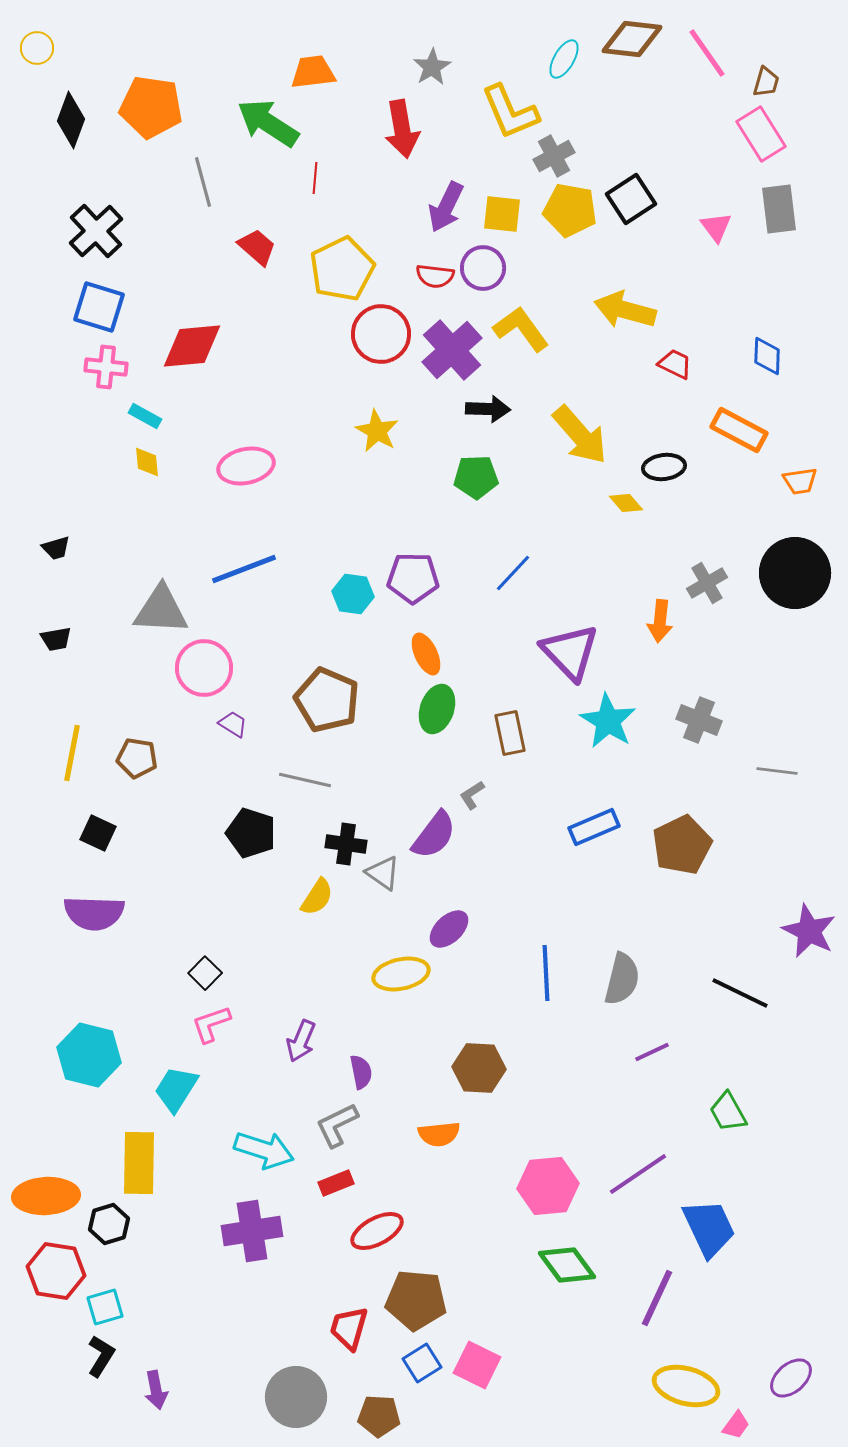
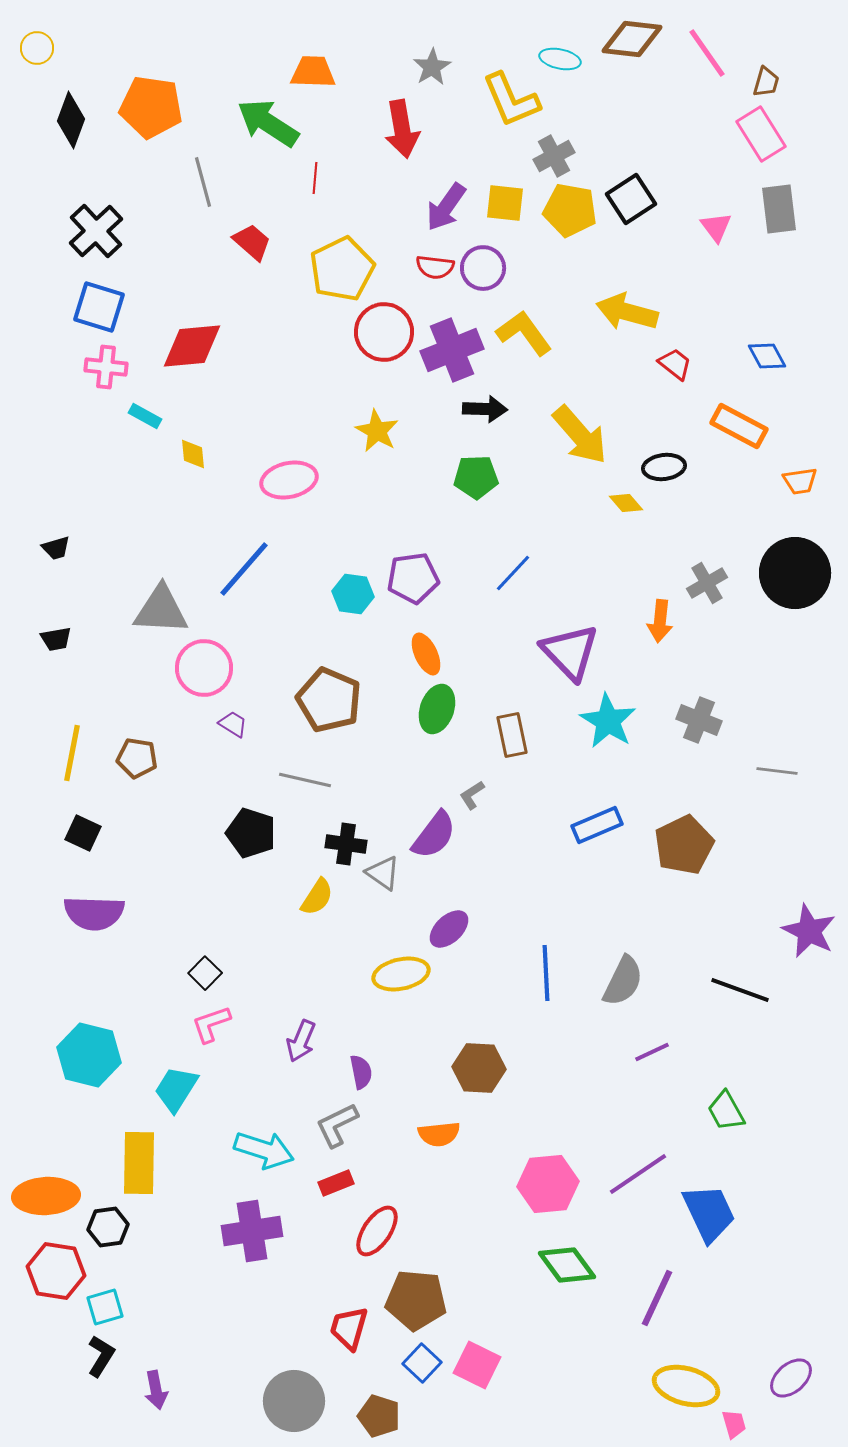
cyan ellipse at (564, 59): moved 4 px left; rotated 72 degrees clockwise
orange trapezoid at (313, 72): rotated 9 degrees clockwise
yellow L-shape at (510, 112): moved 1 px right, 12 px up
purple arrow at (446, 207): rotated 9 degrees clockwise
yellow square at (502, 214): moved 3 px right, 11 px up
red trapezoid at (257, 247): moved 5 px left, 5 px up
red semicircle at (435, 276): moved 9 px up
yellow arrow at (625, 310): moved 2 px right, 2 px down
yellow L-shape at (521, 329): moved 3 px right, 4 px down
red circle at (381, 334): moved 3 px right, 2 px up
purple cross at (452, 350): rotated 20 degrees clockwise
blue diamond at (767, 356): rotated 30 degrees counterclockwise
red trapezoid at (675, 364): rotated 12 degrees clockwise
black arrow at (488, 409): moved 3 px left
orange rectangle at (739, 430): moved 4 px up
yellow diamond at (147, 462): moved 46 px right, 8 px up
pink ellipse at (246, 466): moved 43 px right, 14 px down
blue line at (244, 569): rotated 28 degrees counterclockwise
purple pentagon at (413, 578): rotated 9 degrees counterclockwise
brown pentagon at (327, 700): moved 2 px right
brown rectangle at (510, 733): moved 2 px right, 2 px down
blue rectangle at (594, 827): moved 3 px right, 2 px up
black square at (98, 833): moved 15 px left
brown pentagon at (682, 845): moved 2 px right
gray semicircle at (622, 979): moved 1 px right, 2 px down; rotated 12 degrees clockwise
black line at (740, 993): moved 3 px up; rotated 6 degrees counterclockwise
green trapezoid at (728, 1112): moved 2 px left, 1 px up
pink hexagon at (548, 1186): moved 2 px up
black hexagon at (109, 1224): moved 1 px left, 3 px down; rotated 9 degrees clockwise
blue trapezoid at (709, 1228): moved 15 px up
red ellipse at (377, 1231): rotated 28 degrees counterclockwise
blue square at (422, 1363): rotated 15 degrees counterclockwise
gray circle at (296, 1397): moved 2 px left, 4 px down
brown pentagon at (379, 1416): rotated 15 degrees clockwise
pink trapezoid at (736, 1425): moved 2 px left, 1 px up; rotated 52 degrees counterclockwise
